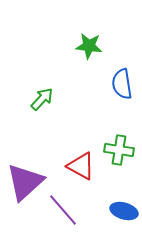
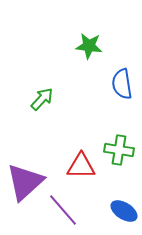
red triangle: rotated 28 degrees counterclockwise
blue ellipse: rotated 16 degrees clockwise
